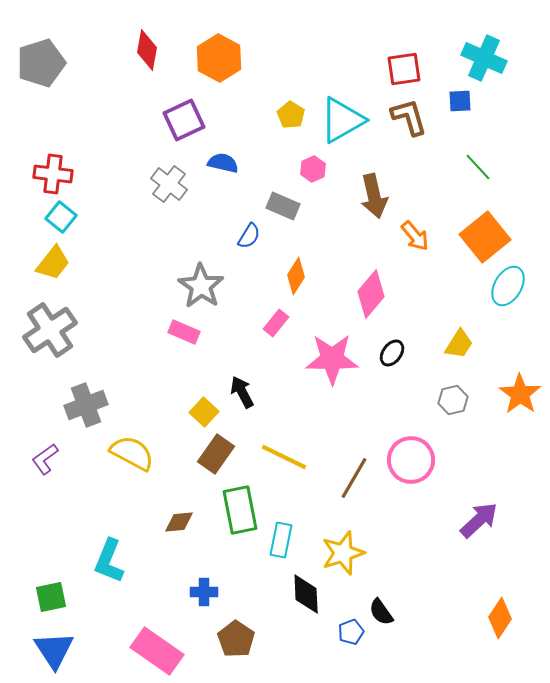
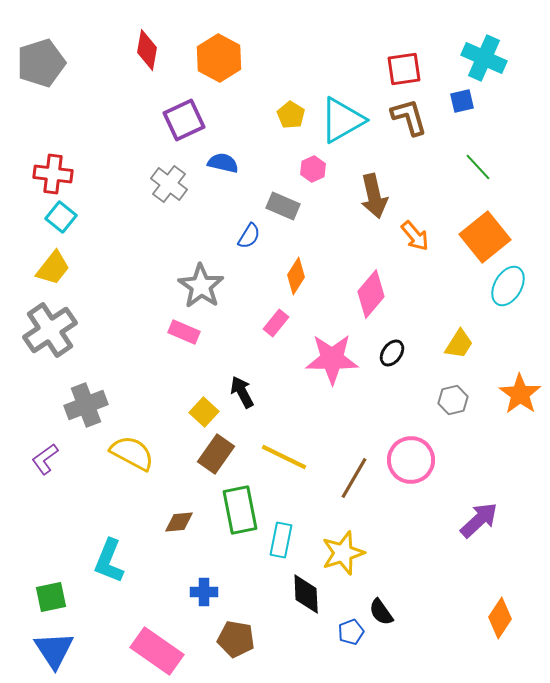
blue square at (460, 101): moved 2 px right; rotated 10 degrees counterclockwise
yellow trapezoid at (53, 263): moved 5 px down
brown pentagon at (236, 639): rotated 24 degrees counterclockwise
